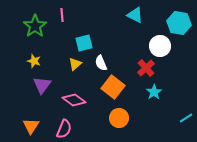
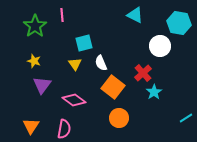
yellow triangle: rotated 24 degrees counterclockwise
red cross: moved 3 px left, 5 px down
pink semicircle: rotated 12 degrees counterclockwise
